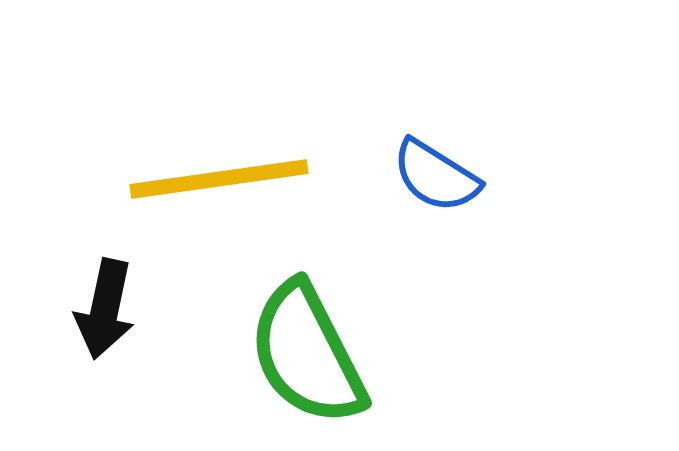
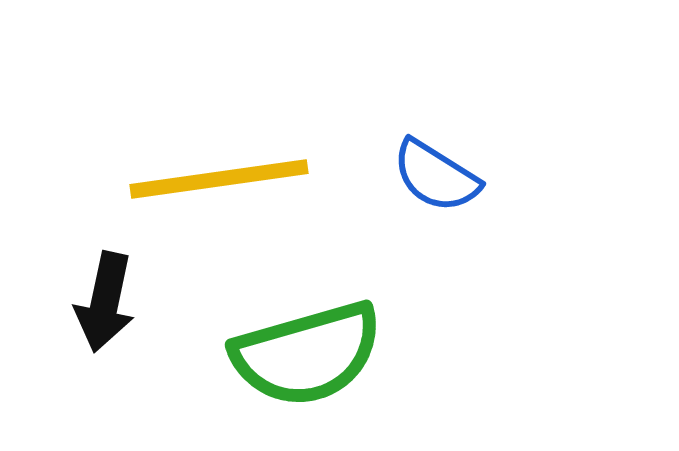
black arrow: moved 7 px up
green semicircle: rotated 79 degrees counterclockwise
